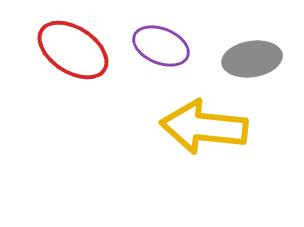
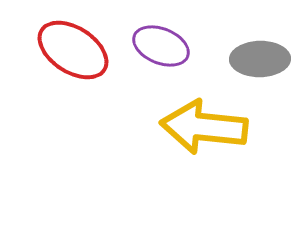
gray ellipse: moved 8 px right; rotated 8 degrees clockwise
